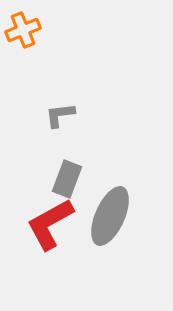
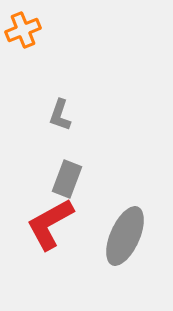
gray L-shape: rotated 64 degrees counterclockwise
gray ellipse: moved 15 px right, 20 px down
